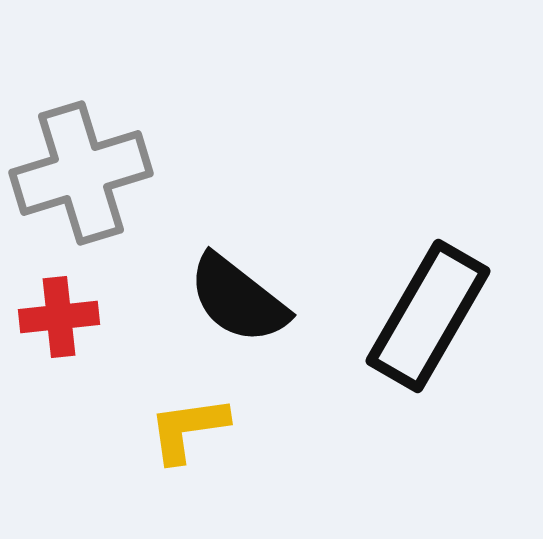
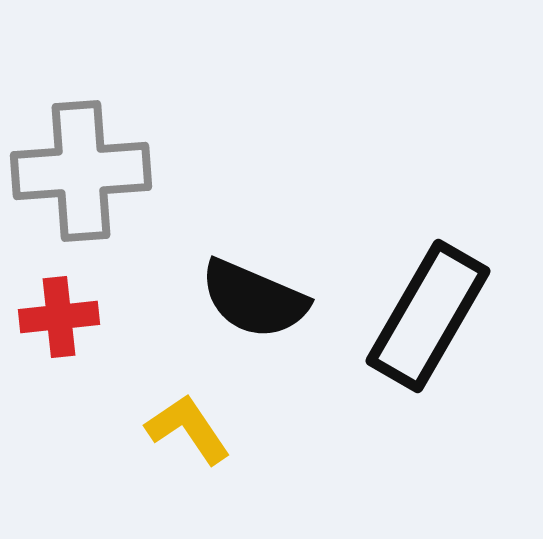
gray cross: moved 2 px up; rotated 13 degrees clockwise
black semicircle: moved 16 px right; rotated 15 degrees counterclockwise
yellow L-shape: rotated 64 degrees clockwise
